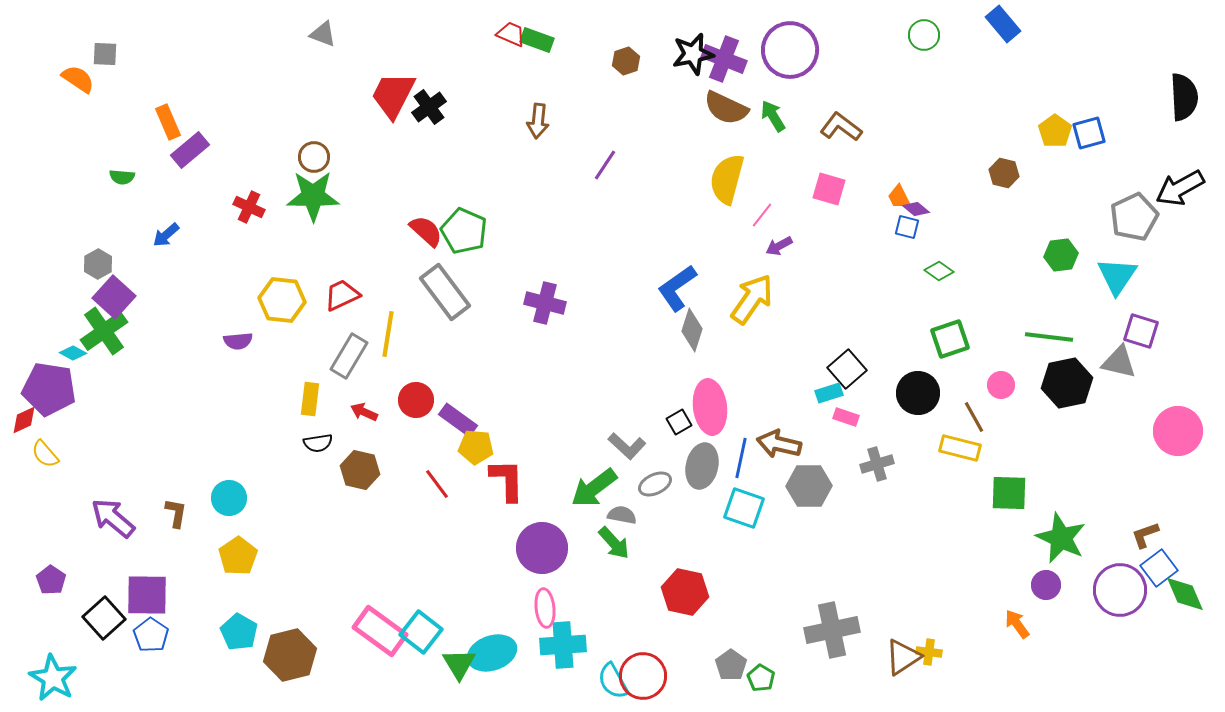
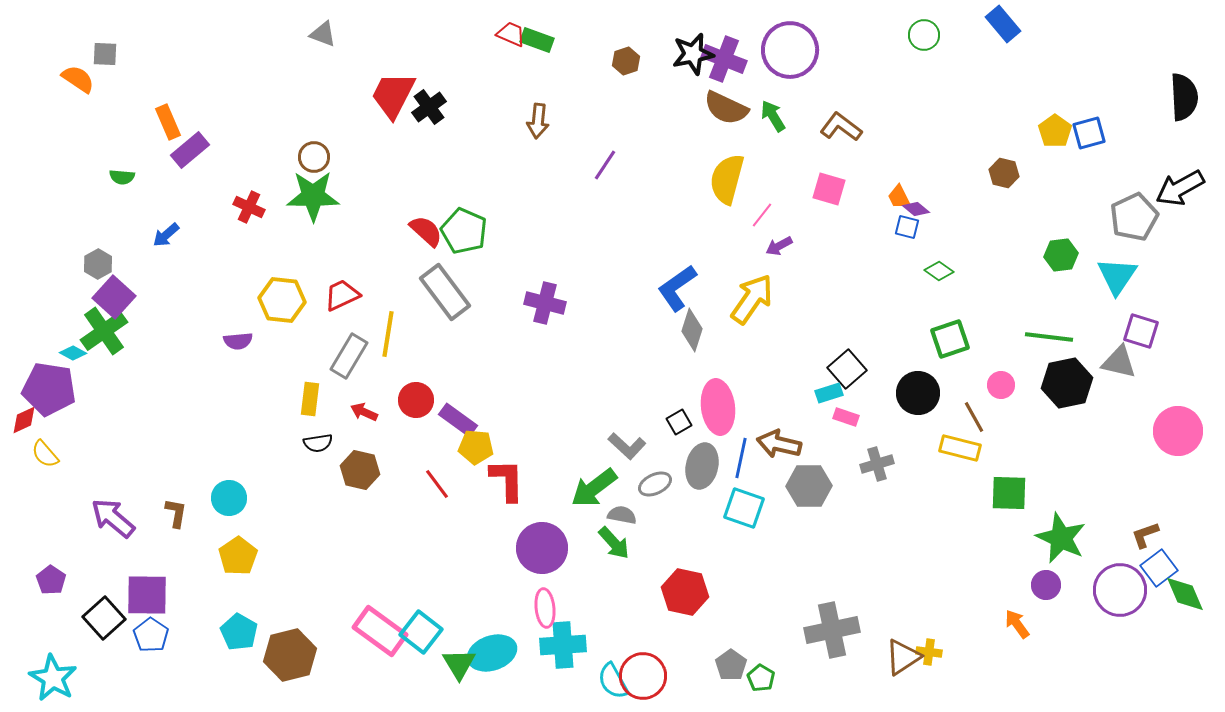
pink ellipse at (710, 407): moved 8 px right
